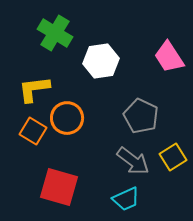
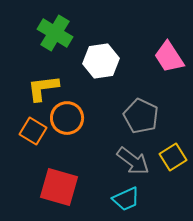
yellow L-shape: moved 9 px right, 1 px up
